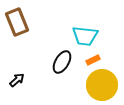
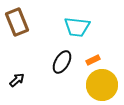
cyan trapezoid: moved 8 px left, 9 px up
